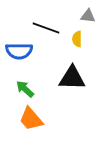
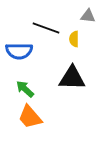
yellow semicircle: moved 3 px left
orange trapezoid: moved 1 px left, 2 px up
